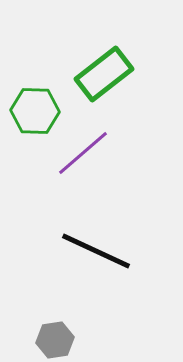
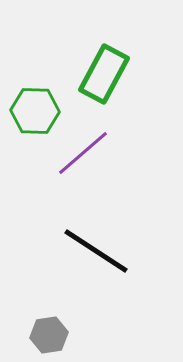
green rectangle: rotated 24 degrees counterclockwise
black line: rotated 8 degrees clockwise
gray hexagon: moved 6 px left, 5 px up
